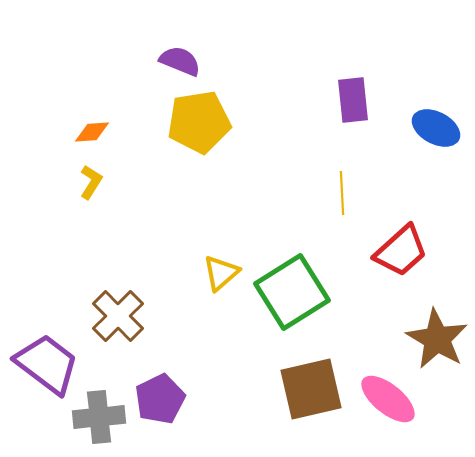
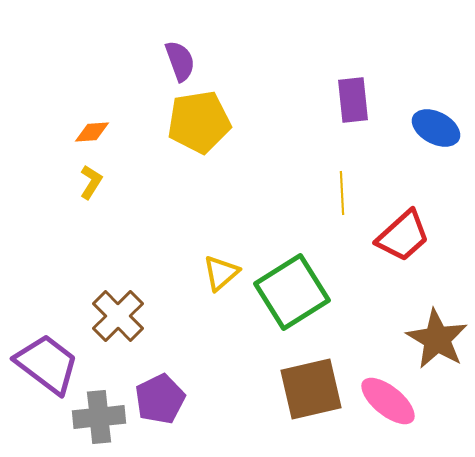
purple semicircle: rotated 48 degrees clockwise
red trapezoid: moved 2 px right, 15 px up
pink ellipse: moved 2 px down
